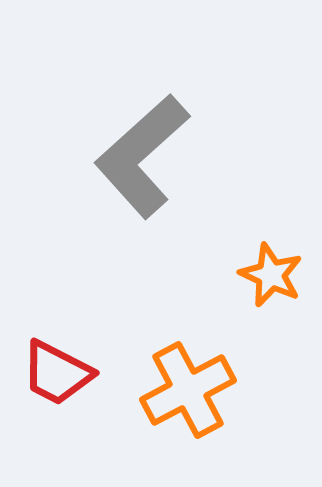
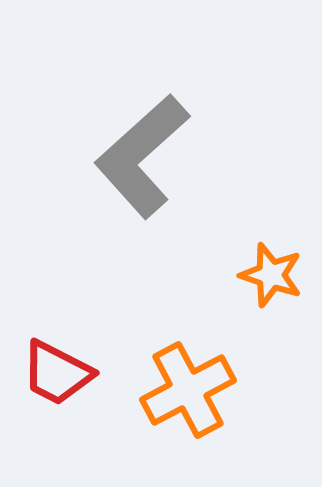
orange star: rotated 6 degrees counterclockwise
